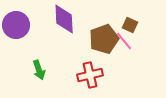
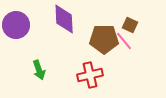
brown pentagon: rotated 20 degrees clockwise
